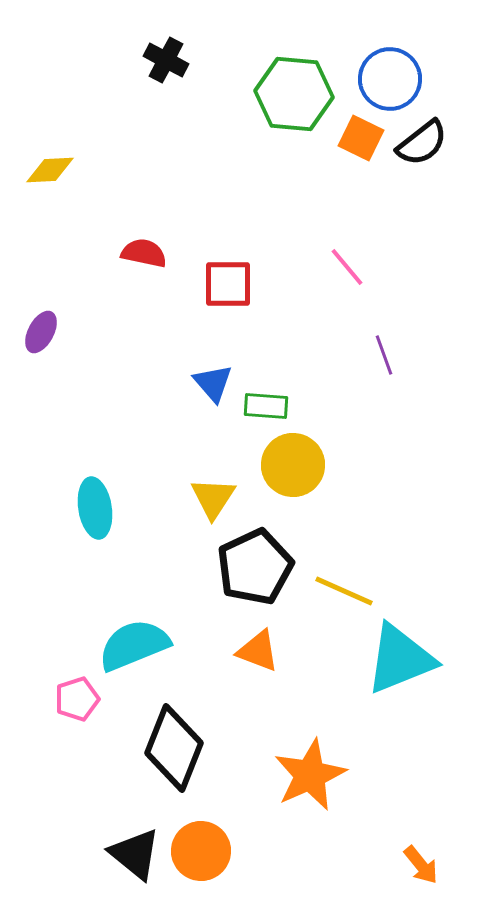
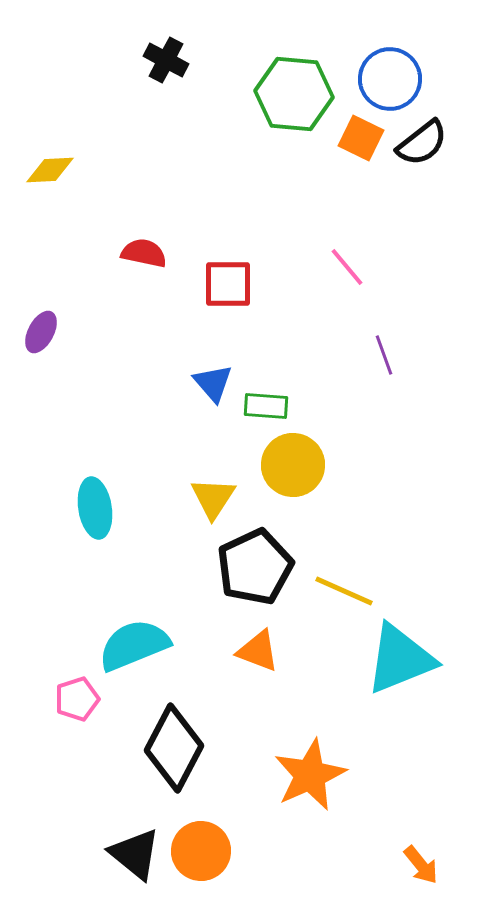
black diamond: rotated 6 degrees clockwise
